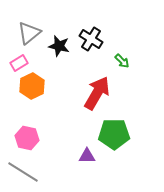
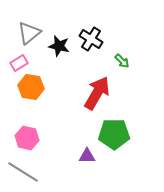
orange hexagon: moved 1 px left, 1 px down; rotated 25 degrees counterclockwise
